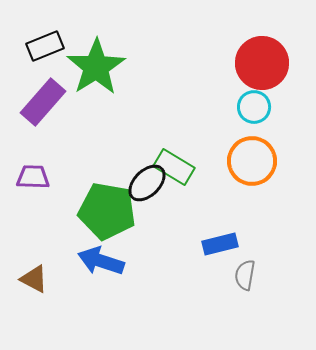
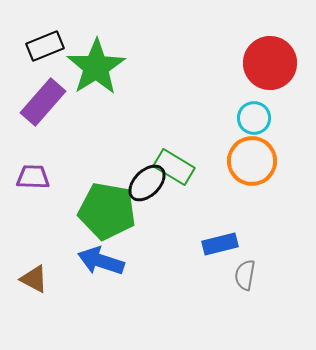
red circle: moved 8 px right
cyan circle: moved 11 px down
